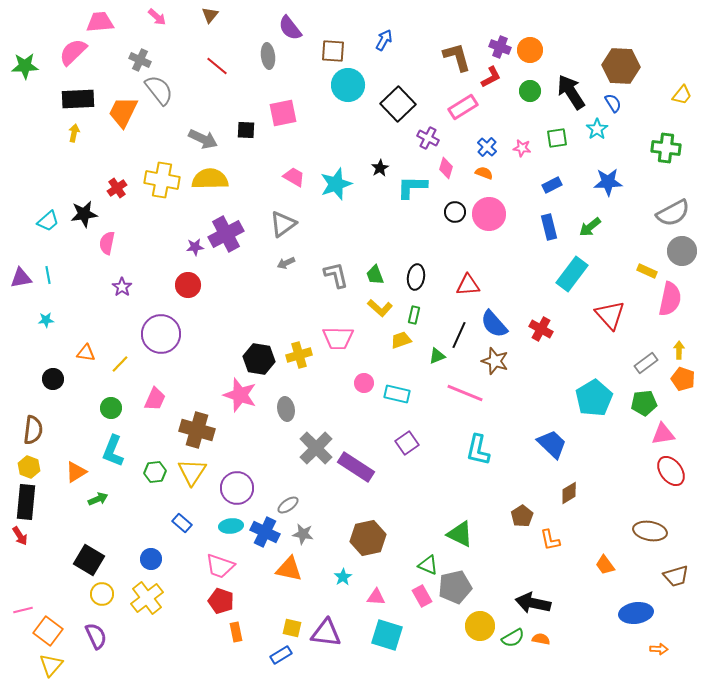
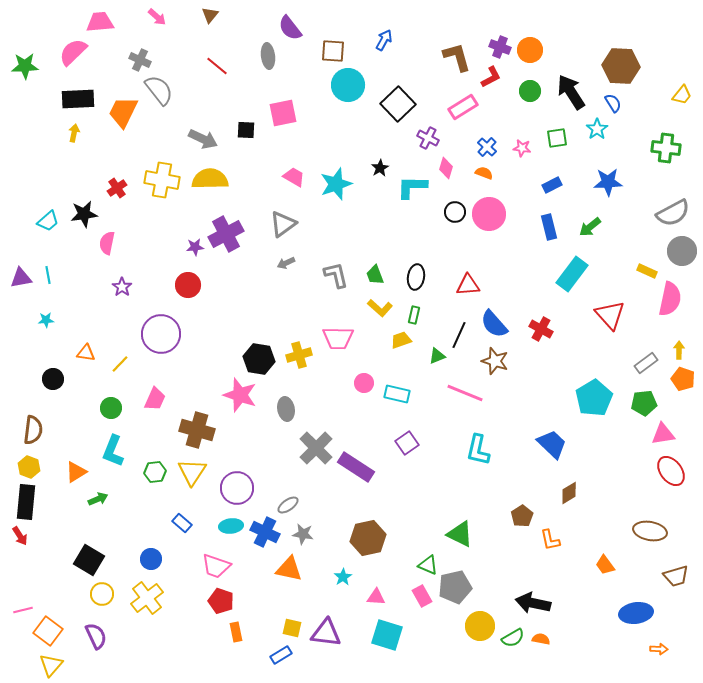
pink trapezoid at (220, 566): moved 4 px left
